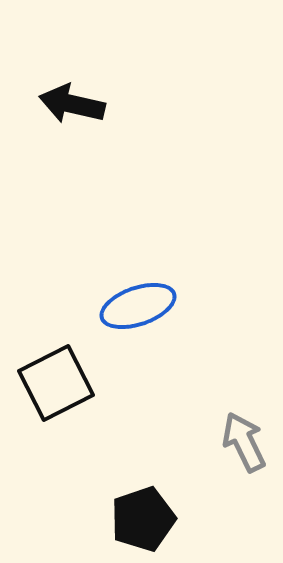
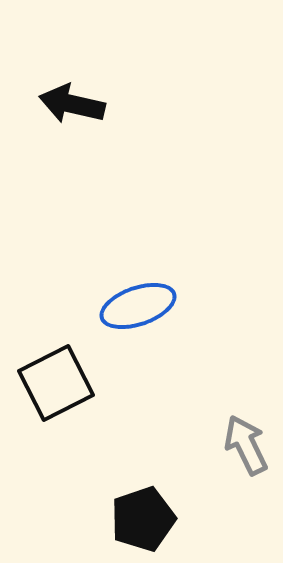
gray arrow: moved 2 px right, 3 px down
